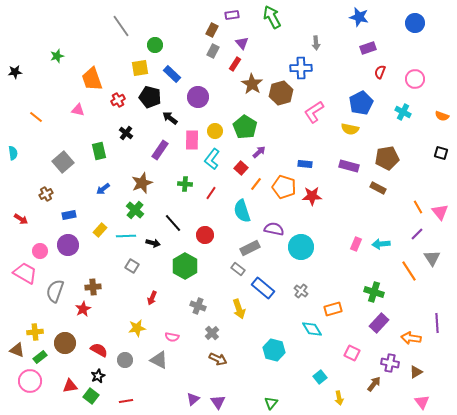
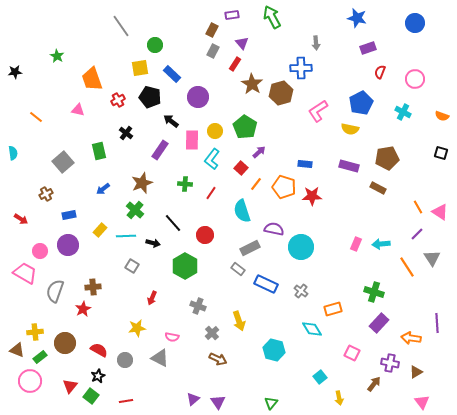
blue star at (359, 17): moved 2 px left, 1 px down
green star at (57, 56): rotated 24 degrees counterclockwise
pink L-shape at (314, 112): moved 4 px right, 1 px up
black arrow at (170, 118): moved 1 px right, 3 px down
pink triangle at (440, 212): rotated 18 degrees counterclockwise
orange line at (409, 271): moved 2 px left, 4 px up
blue rectangle at (263, 288): moved 3 px right, 4 px up; rotated 15 degrees counterclockwise
yellow arrow at (239, 309): moved 12 px down
gray triangle at (159, 360): moved 1 px right, 2 px up
red triangle at (70, 386): rotated 42 degrees counterclockwise
